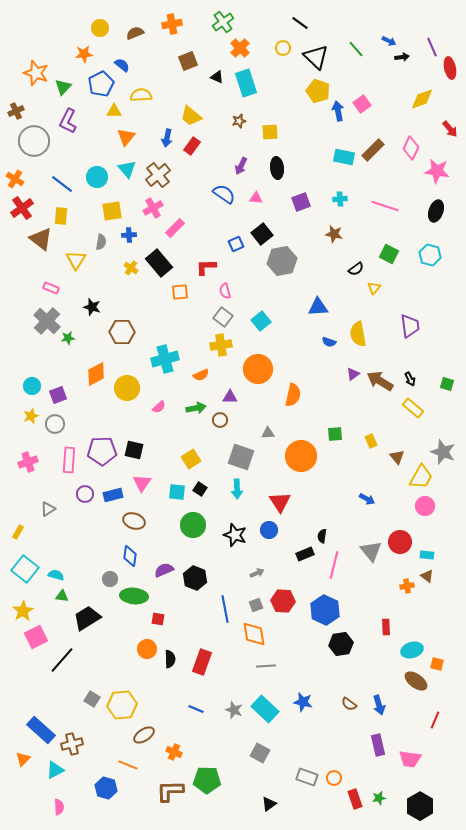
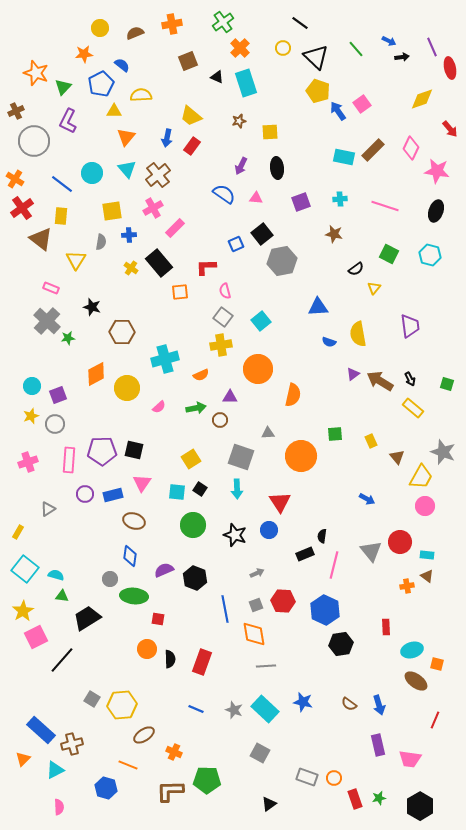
blue arrow at (338, 111): rotated 24 degrees counterclockwise
cyan circle at (97, 177): moved 5 px left, 4 px up
